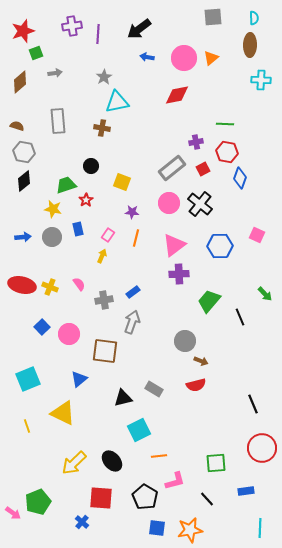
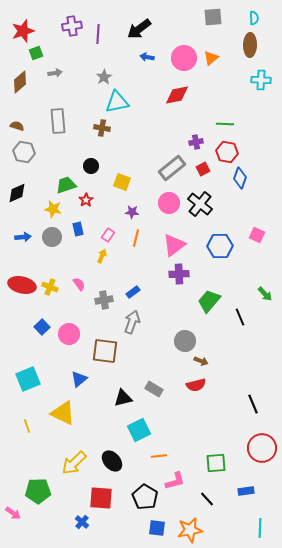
black diamond at (24, 181): moved 7 px left, 12 px down; rotated 15 degrees clockwise
green pentagon at (38, 502): moved 11 px up; rotated 20 degrees clockwise
